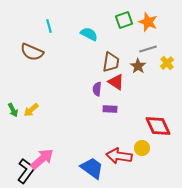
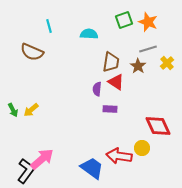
cyan semicircle: rotated 24 degrees counterclockwise
